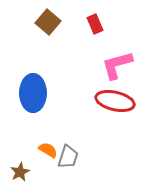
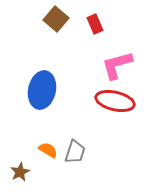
brown square: moved 8 px right, 3 px up
blue ellipse: moved 9 px right, 3 px up; rotated 12 degrees clockwise
gray trapezoid: moved 7 px right, 5 px up
